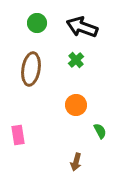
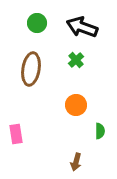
green semicircle: rotated 28 degrees clockwise
pink rectangle: moved 2 px left, 1 px up
